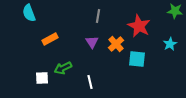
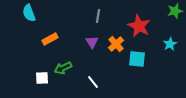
green star: rotated 21 degrees counterclockwise
white line: moved 3 px right; rotated 24 degrees counterclockwise
